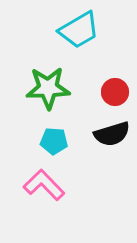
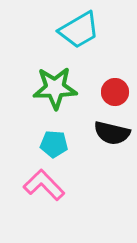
green star: moved 7 px right
black semicircle: moved 1 px up; rotated 30 degrees clockwise
cyan pentagon: moved 3 px down
